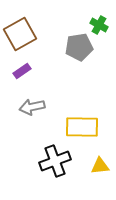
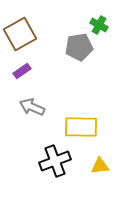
gray arrow: rotated 35 degrees clockwise
yellow rectangle: moved 1 px left
